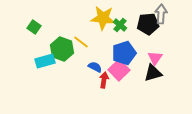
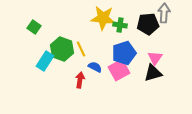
gray arrow: moved 3 px right, 1 px up
green cross: rotated 32 degrees counterclockwise
yellow line: moved 7 px down; rotated 28 degrees clockwise
cyan rectangle: rotated 42 degrees counterclockwise
pink square: rotated 15 degrees clockwise
red arrow: moved 24 px left
